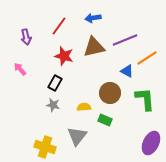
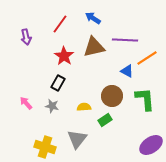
blue arrow: rotated 42 degrees clockwise
red line: moved 1 px right, 2 px up
purple line: rotated 25 degrees clockwise
red star: rotated 18 degrees clockwise
pink arrow: moved 6 px right, 34 px down
black rectangle: moved 3 px right
brown circle: moved 2 px right, 3 px down
gray star: moved 1 px left, 1 px down
green rectangle: rotated 56 degrees counterclockwise
gray triangle: moved 3 px down
purple ellipse: moved 2 px down; rotated 30 degrees clockwise
